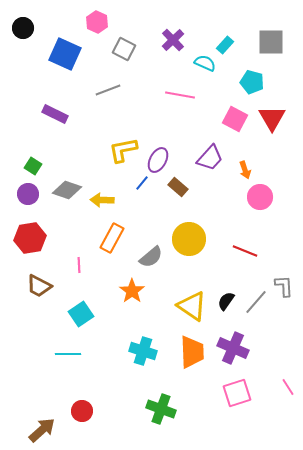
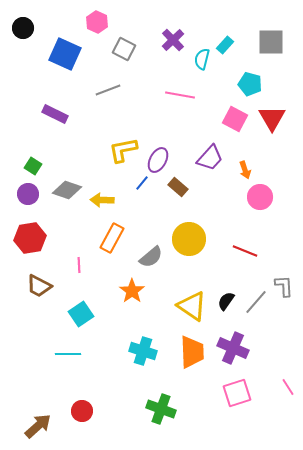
cyan semicircle at (205, 63): moved 3 px left, 4 px up; rotated 100 degrees counterclockwise
cyan pentagon at (252, 82): moved 2 px left, 2 px down
brown arrow at (42, 430): moved 4 px left, 4 px up
